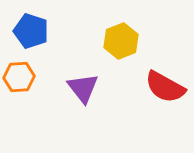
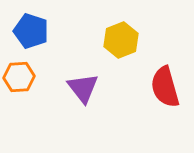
yellow hexagon: moved 1 px up
red semicircle: rotated 45 degrees clockwise
